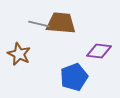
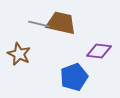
brown trapezoid: rotated 8 degrees clockwise
